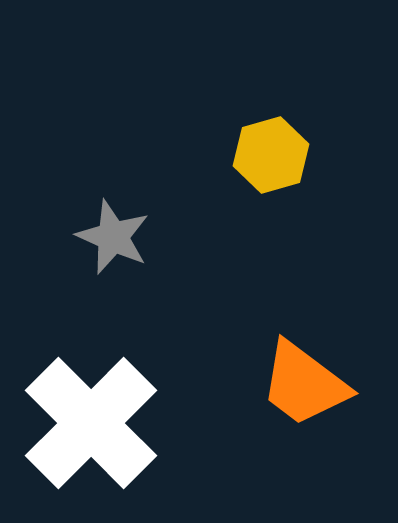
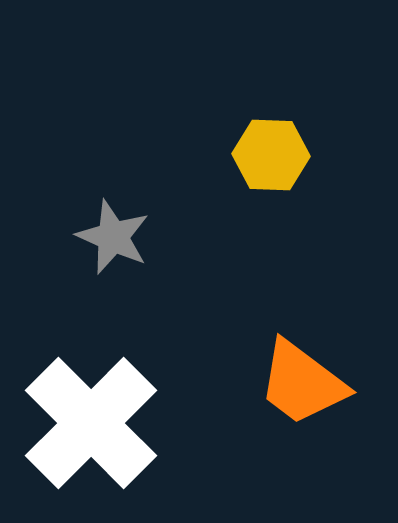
yellow hexagon: rotated 18 degrees clockwise
orange trapezoid: moved 2 px left, 1 px up
